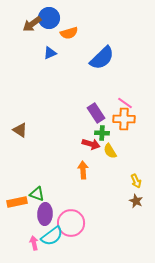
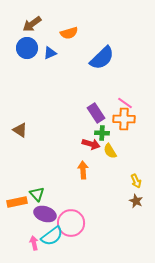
blue circle: moved 22 px left, 30 px down
green triangle: rotated 28 degrees clockwise
purple ellipse: rotated 75 degrees counterclockwise
